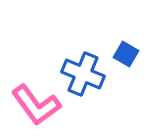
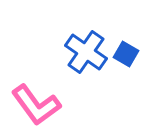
blue cross: moved 3 px right, 22 px up; rotated 12 degrees clockwise
